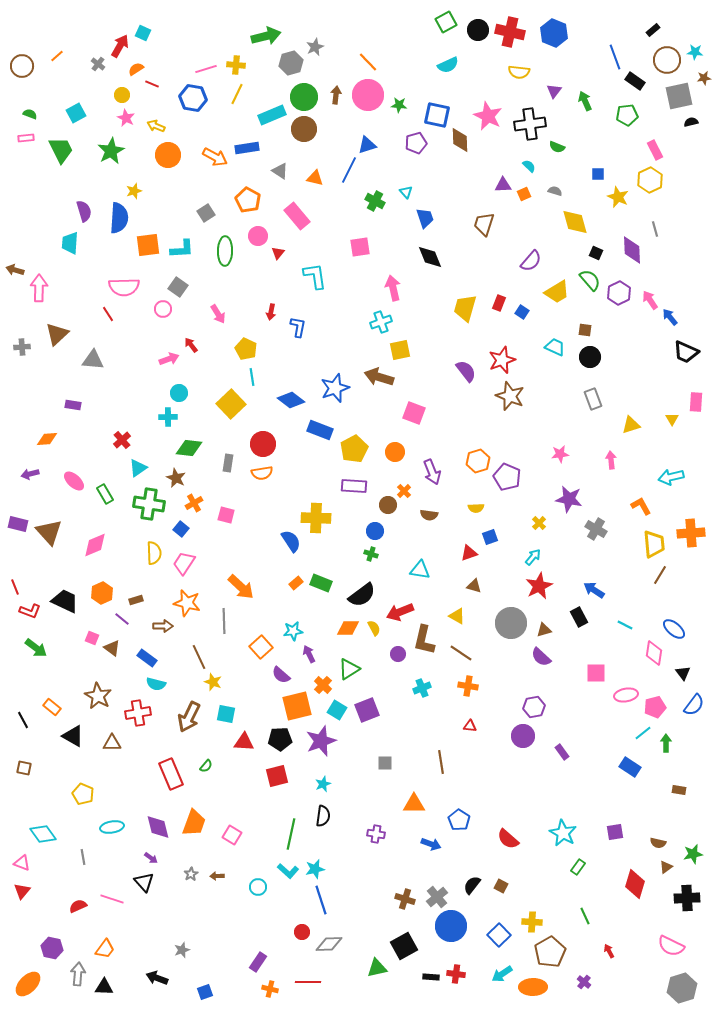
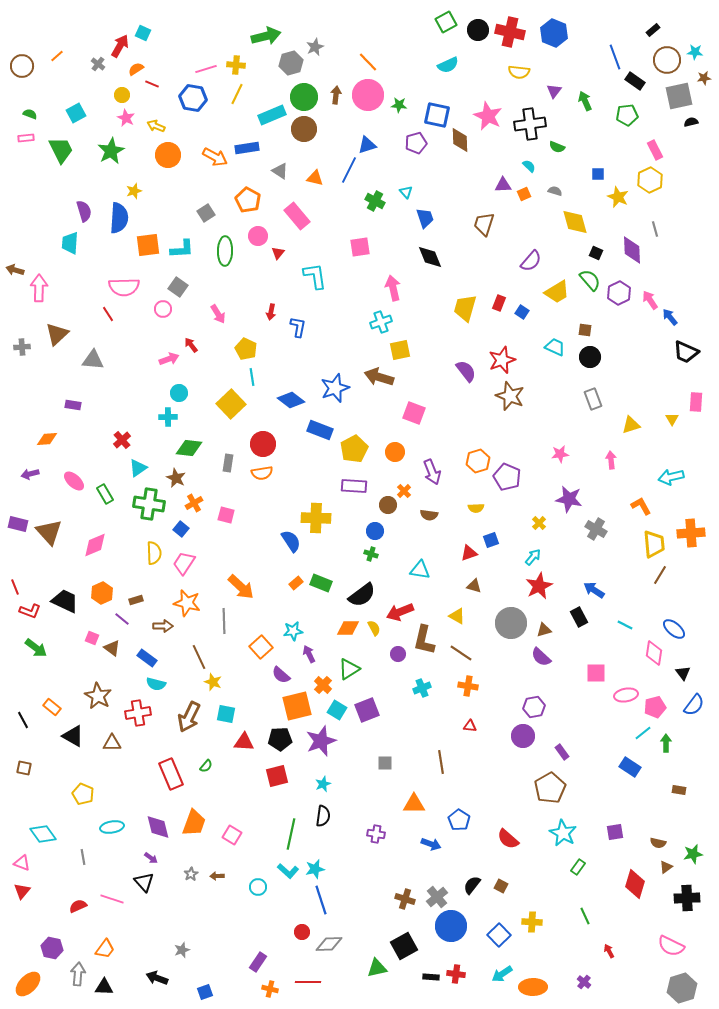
blue square at (490, 537): moved 1 px right, 3 px down
brown pentagon at (550, 952): moved 164 px up
